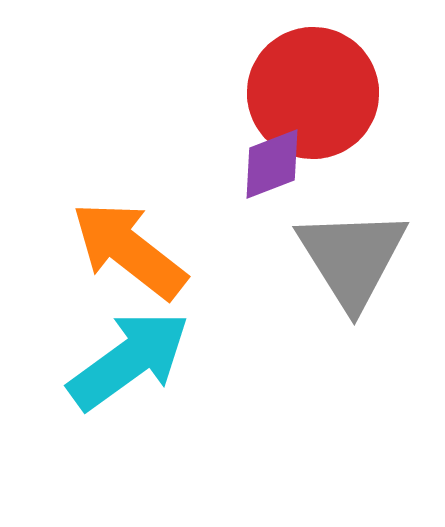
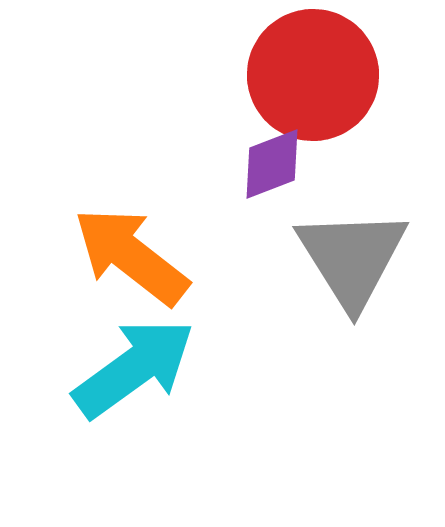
red circle: moved 18 px up
orange arrow: moved 2 px right, 6 px down
cyan arrow: moved 5 px right, 8 px down
